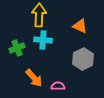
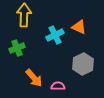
yellow arrow: moved 15 px left
orange triangle: moved 1 px left, 1 px down
cyan cross: moved 12 px right, 5 px up; rotated 30 degrees counterclockwise
gray hexagon: moved 5 px down
